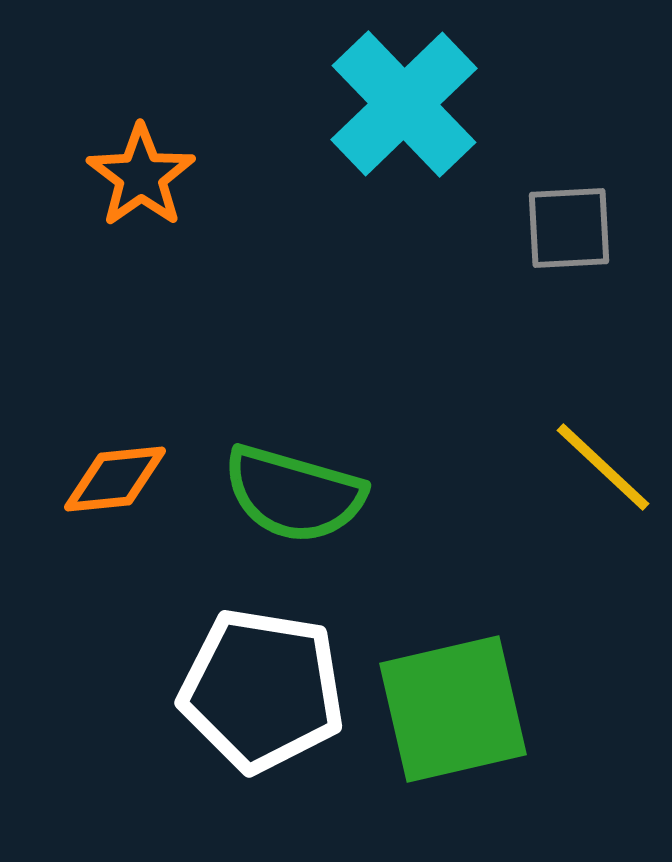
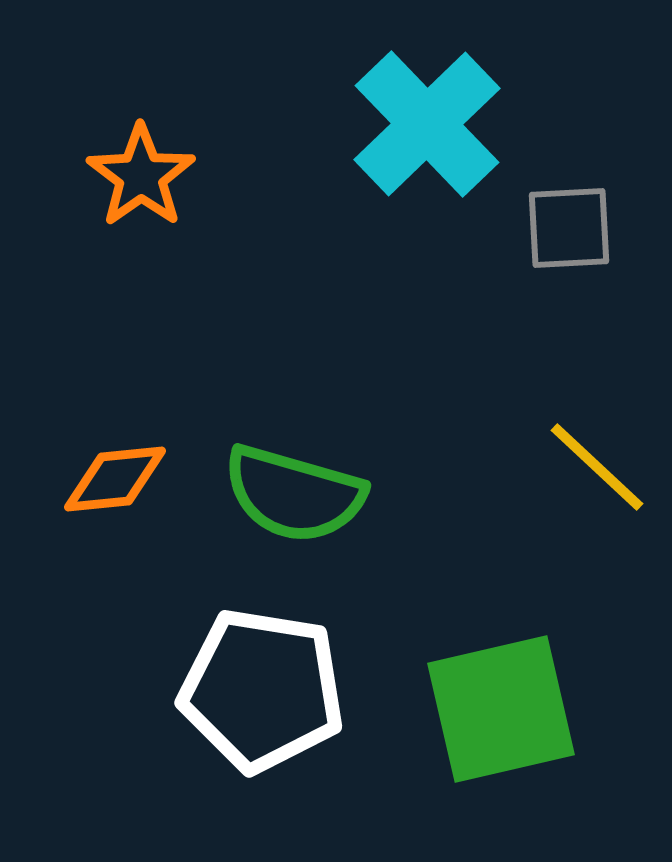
cyan cross: moved 23 px right, 20 px down
yellow line: moved 6 px left
green square: moved 48 px right
